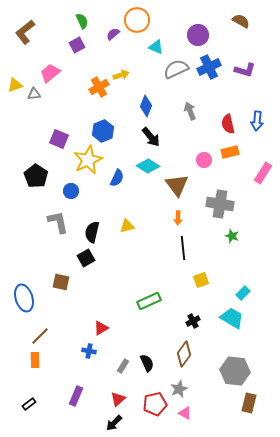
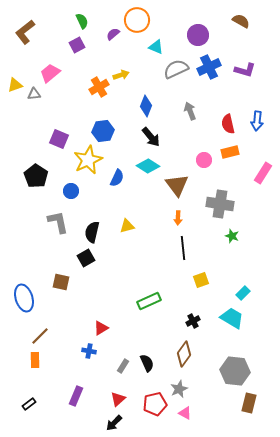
blue hexagon at (103, 131): rotated 15 degrees clockwise
